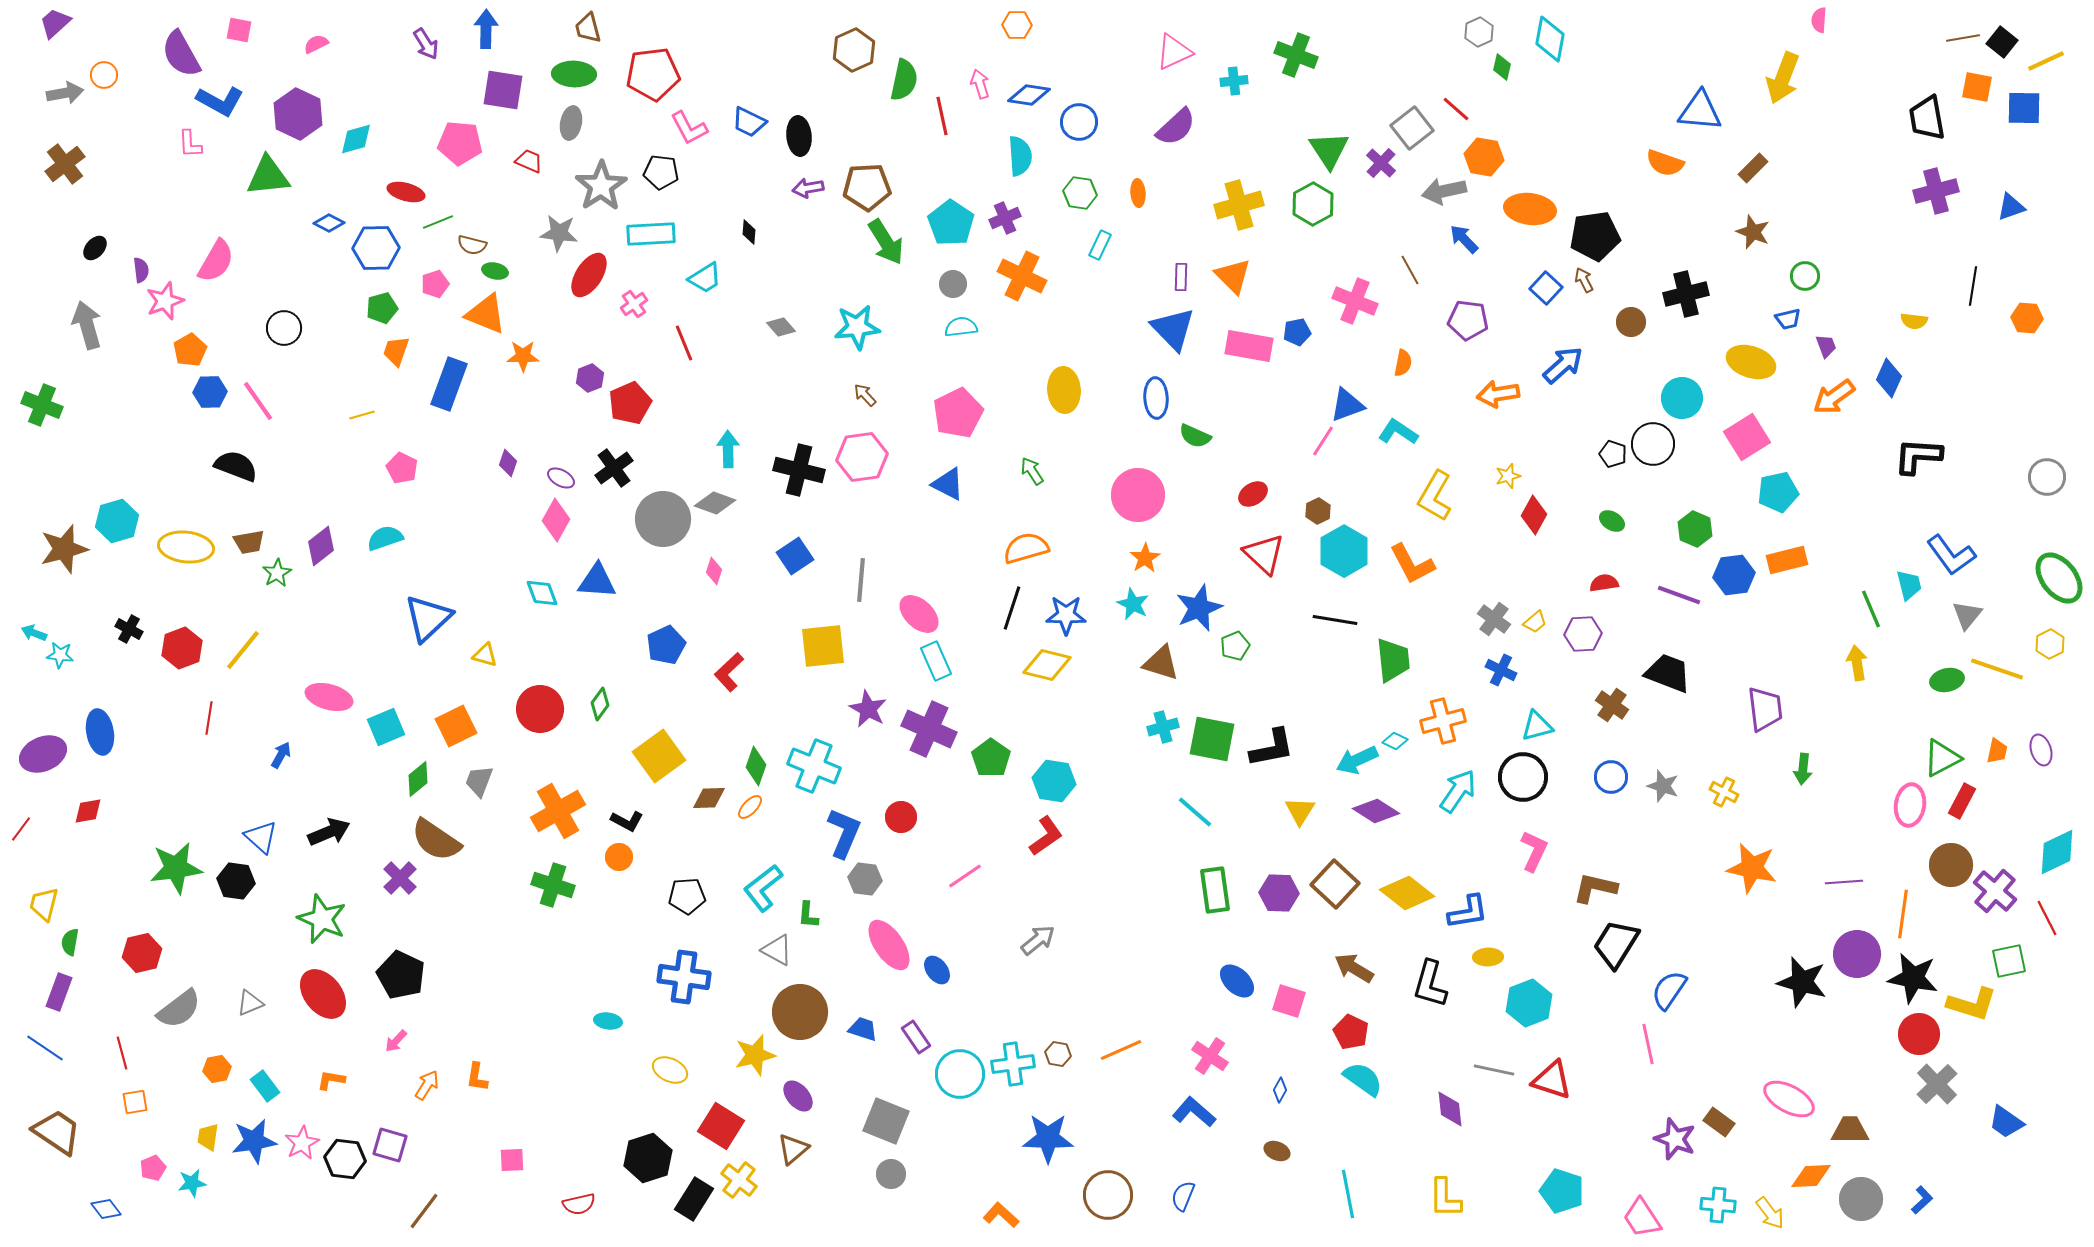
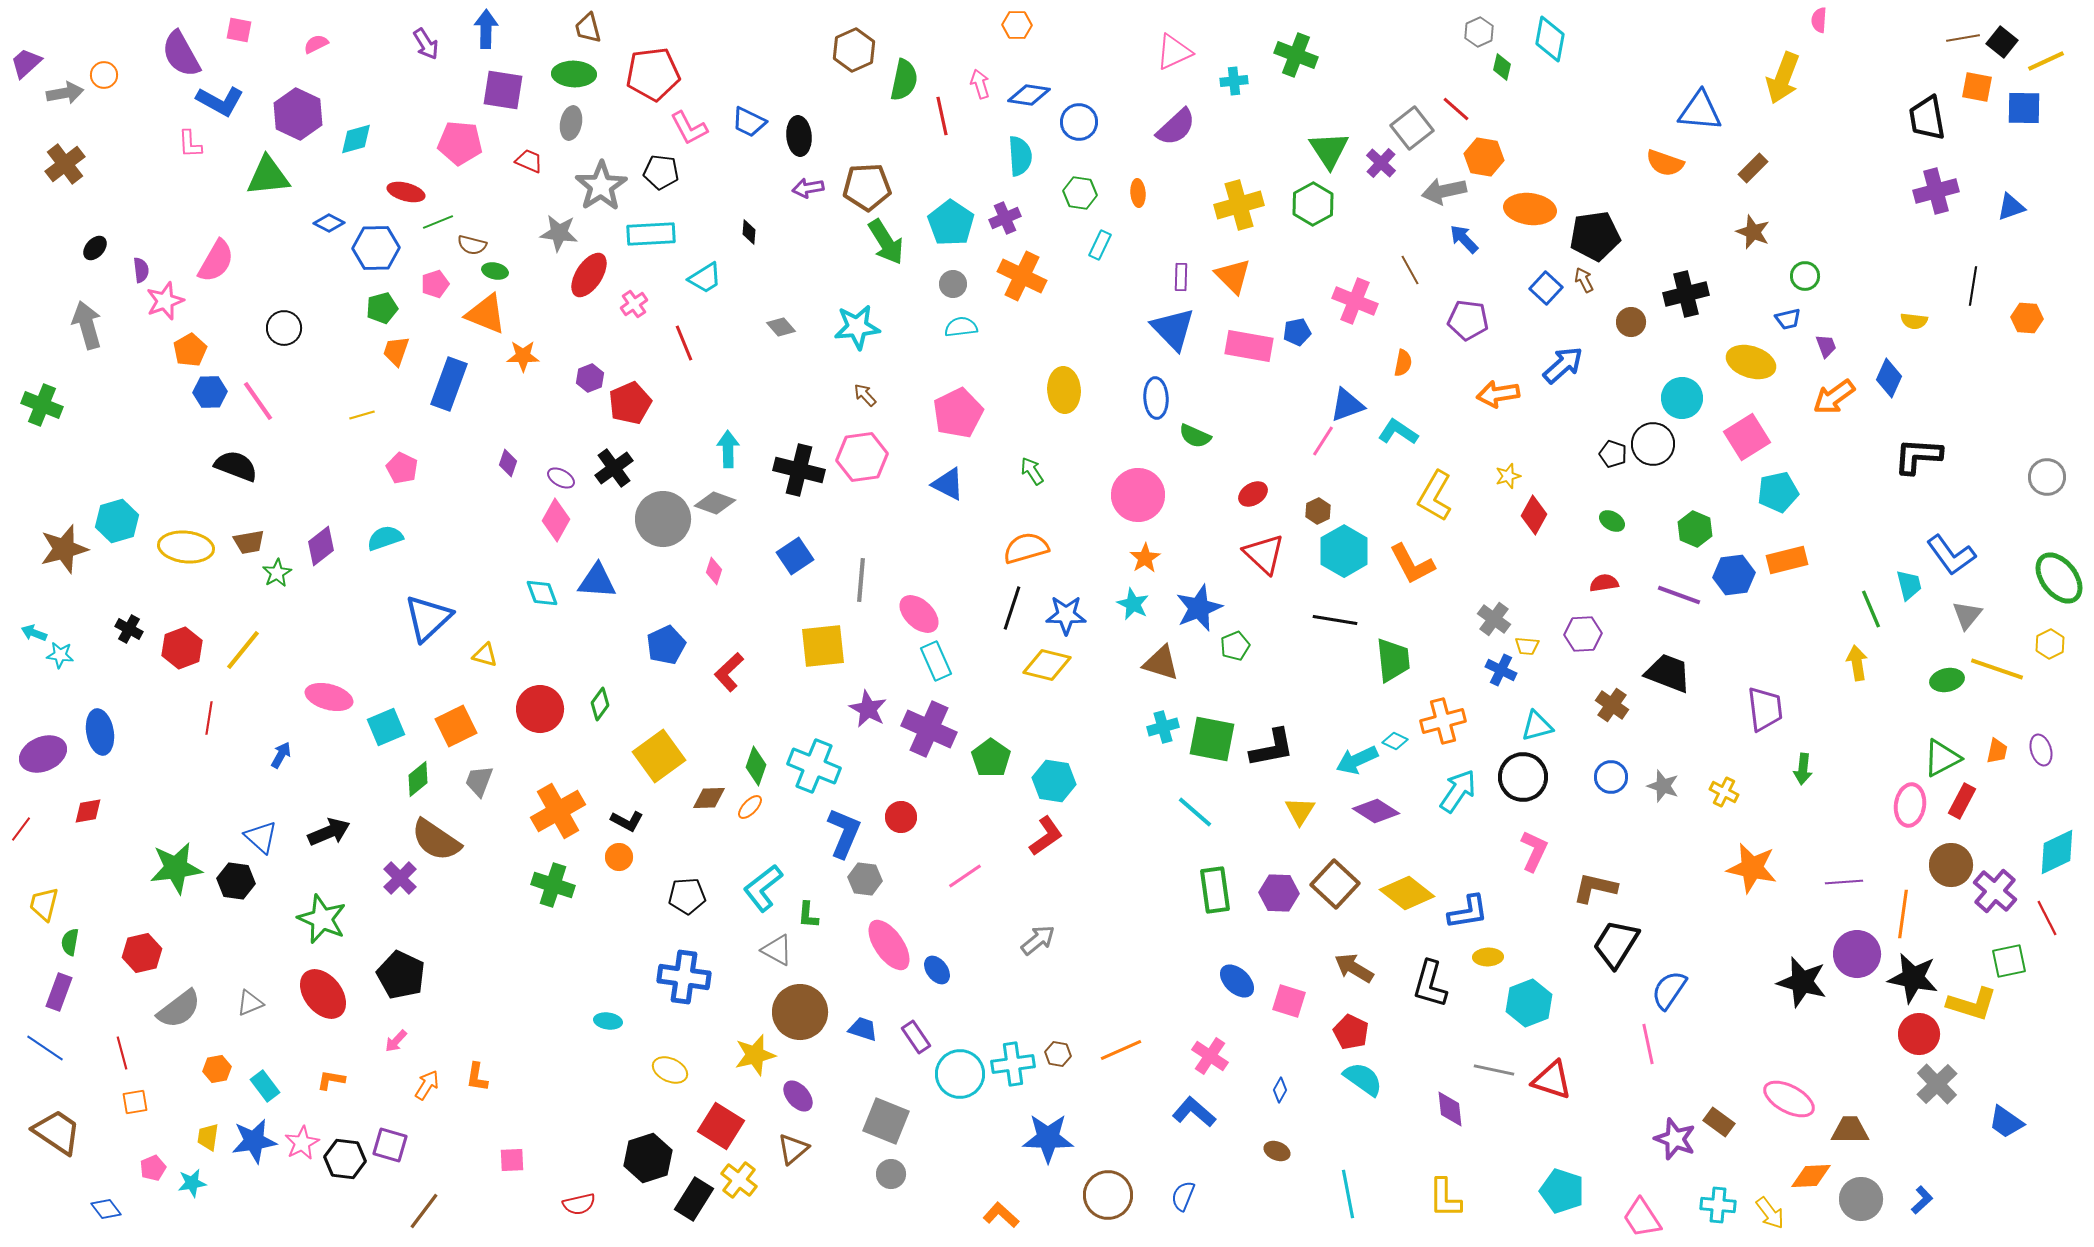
purple trapezoid at (55, 23): moved 29 px left, 40 px down
yellow trapezoid at (1535, 622): moved 8 px left, 24 px down; rotated 45 degrees clockwise
